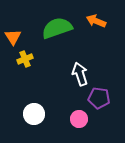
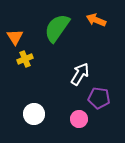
orange arrow: moved 1 px up
green semicircle: rotated 36 degrees counterclockwise
orange triangle: moved 2 px right
white arrow: rotated 50 degrees clockwise
